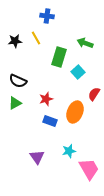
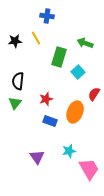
black semicircle: rotated 72 degrees clockwise
green triangle: rotated 24 degrees counterclockwise
